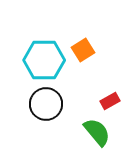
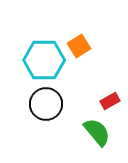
orange square: moved 4 px left, 4 px up
